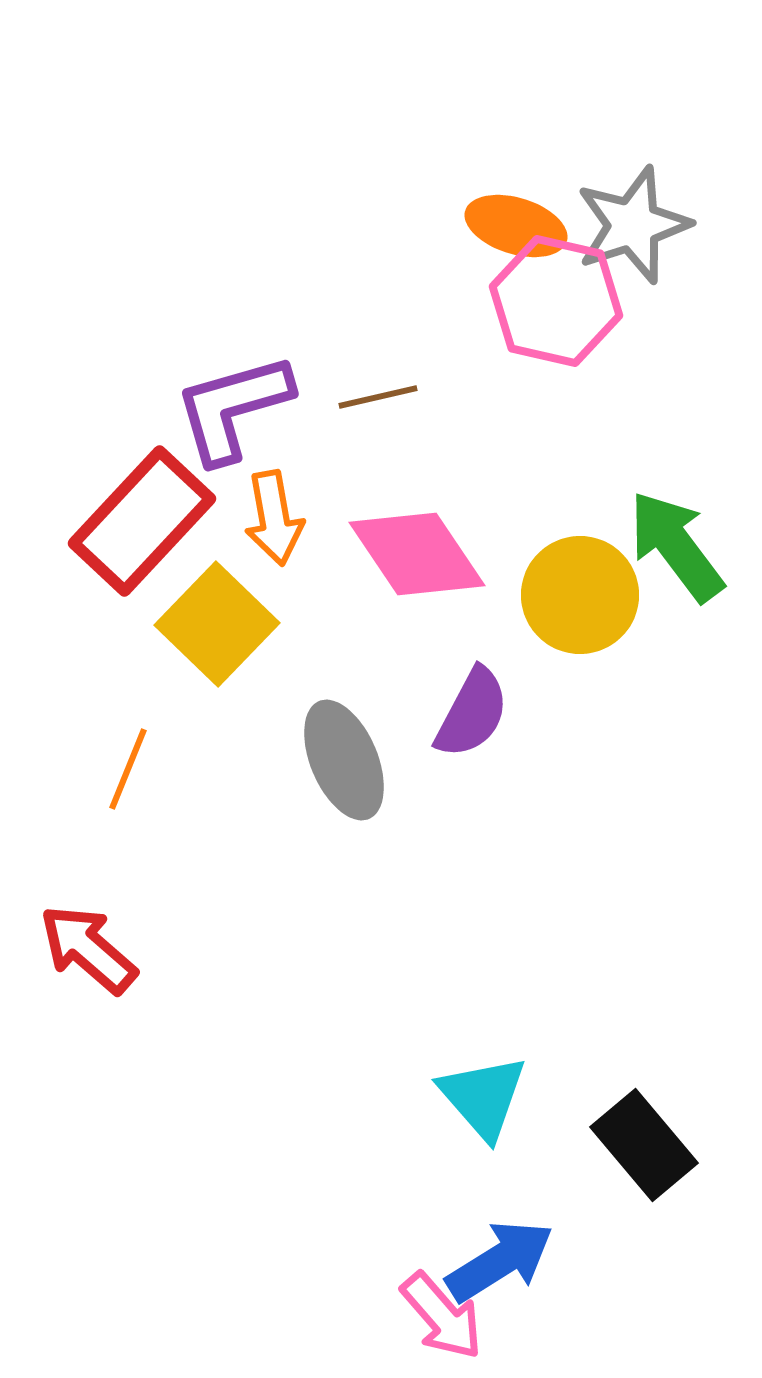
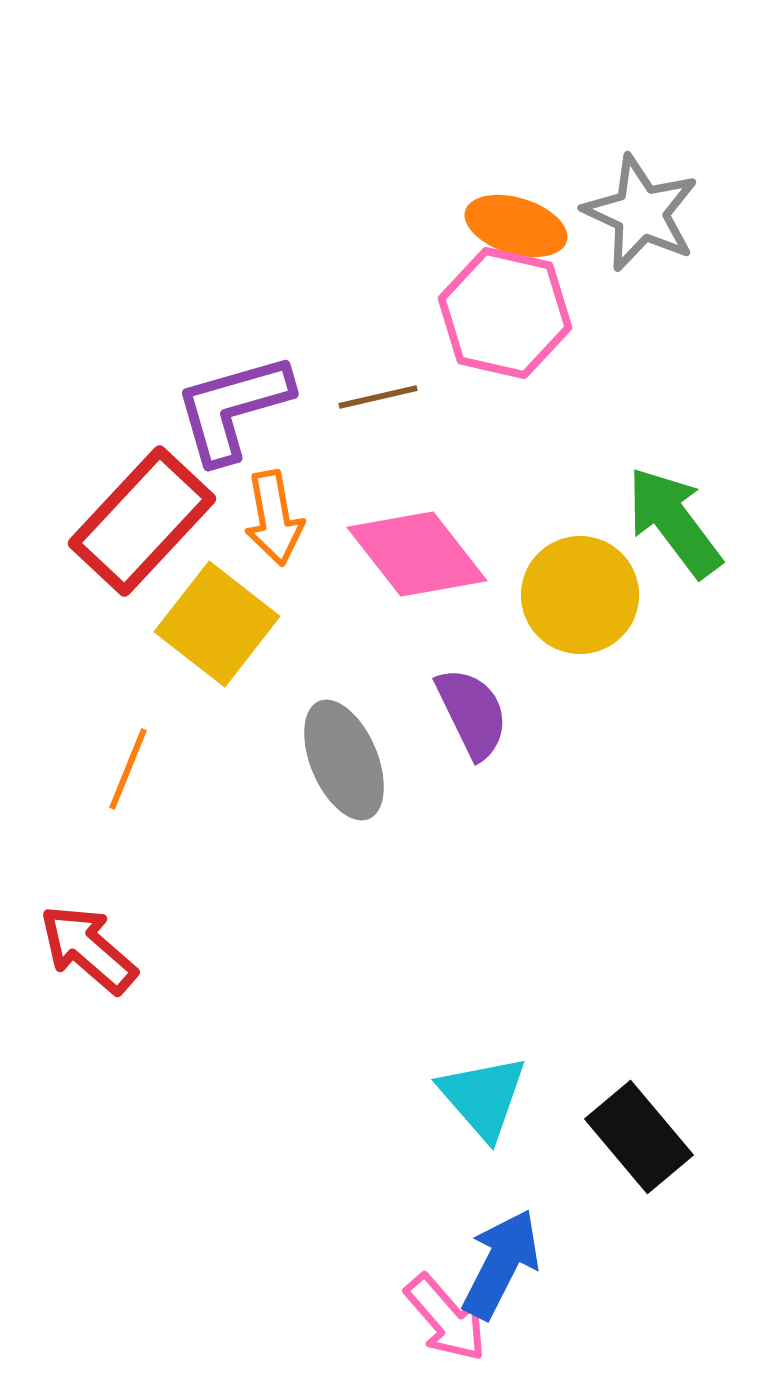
gray star: moved 8 px right, 12 px up; rotated 29 degrees counterclockwise
pink hexagon: moved 51 px left, 12 px down
green arrow: moved 2 px left, 24 px up
pink diamond: rotated 4 degrees counterclockwise
yellow square: rotated 6 degrees counterclockwise
purple semicircle: rotated 54 degrees counterclockwise
black rectangle: moved 5 px left, 8 px up
blue arrow: moved 1 px right, 3 px down; rotated 31 degrees counterclockwise
pink arrow: moved 4 px right, 2 px down
